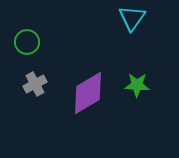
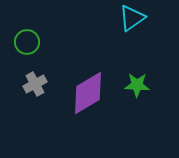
cyan triangle: rotated 20 degrees clockwise
